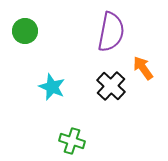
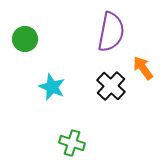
green circle: moved 8 px down
green cross: moved 2 px down
